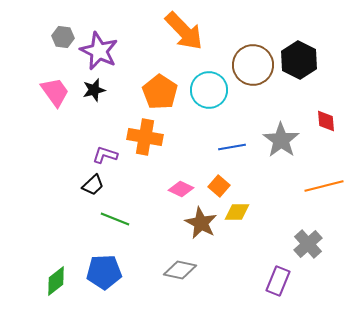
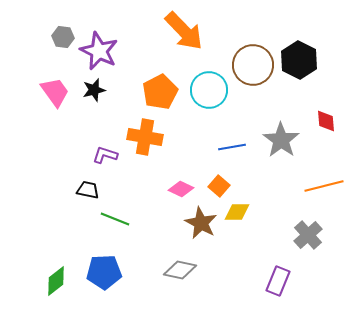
orange pentagon: rotated 12 degrees clockwise
black trapezoid: moved 5 px left, 5 px down; rotated 125 degrees counterclockwise
gray cross: moved 9 px up
